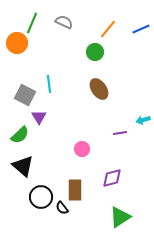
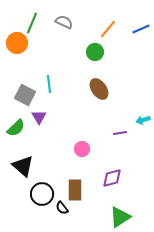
green semicircle: moved 4 px left, 7 px up
black circle: moved 1 px right, 3 px up
